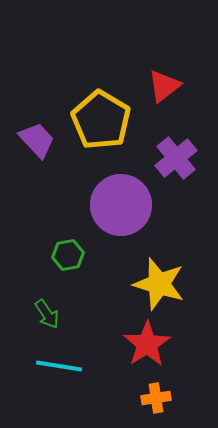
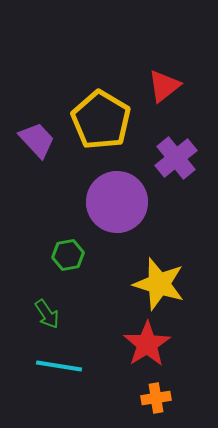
purple circle: moved 4 px left, 3 px up
